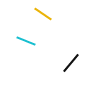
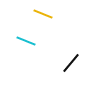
yellow line: rotated 12 degrees counterclockwise
